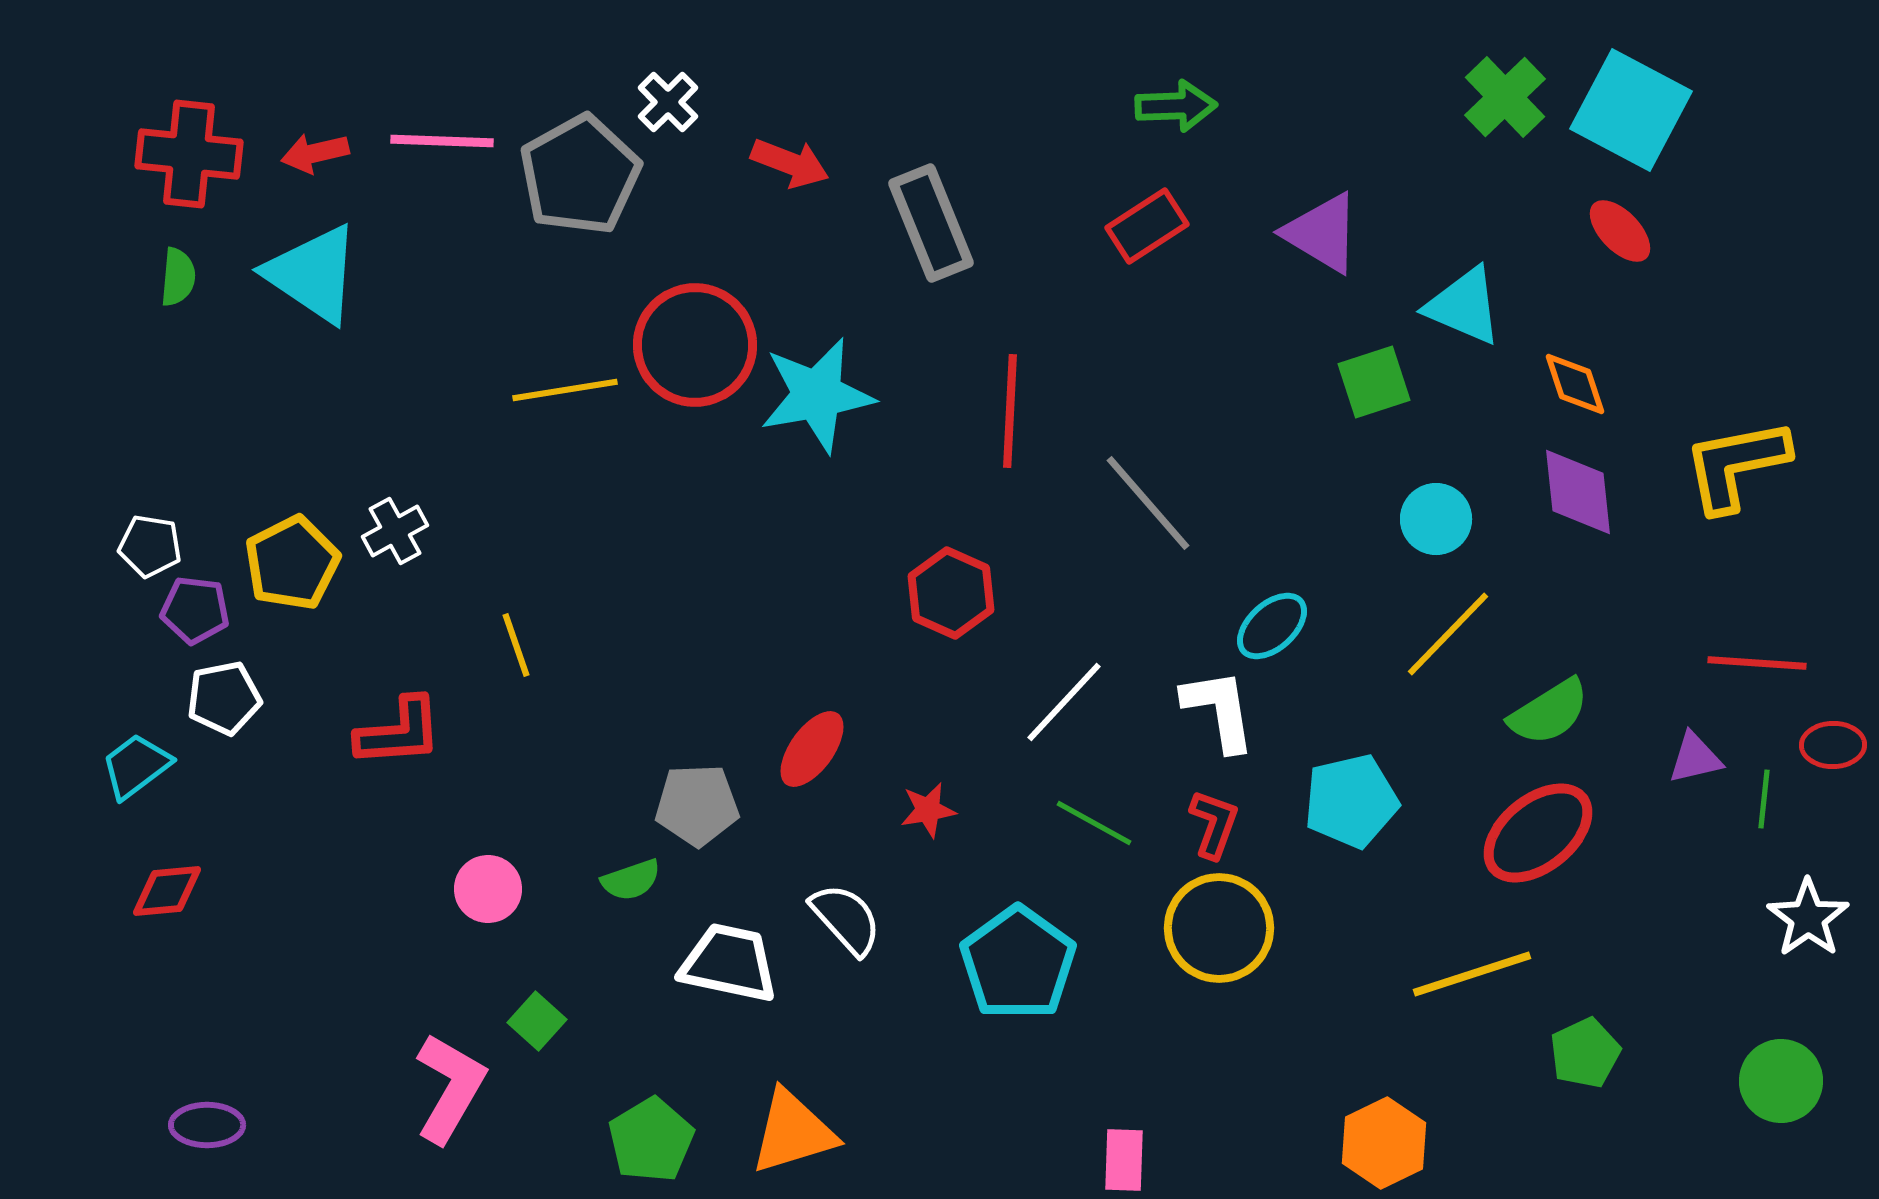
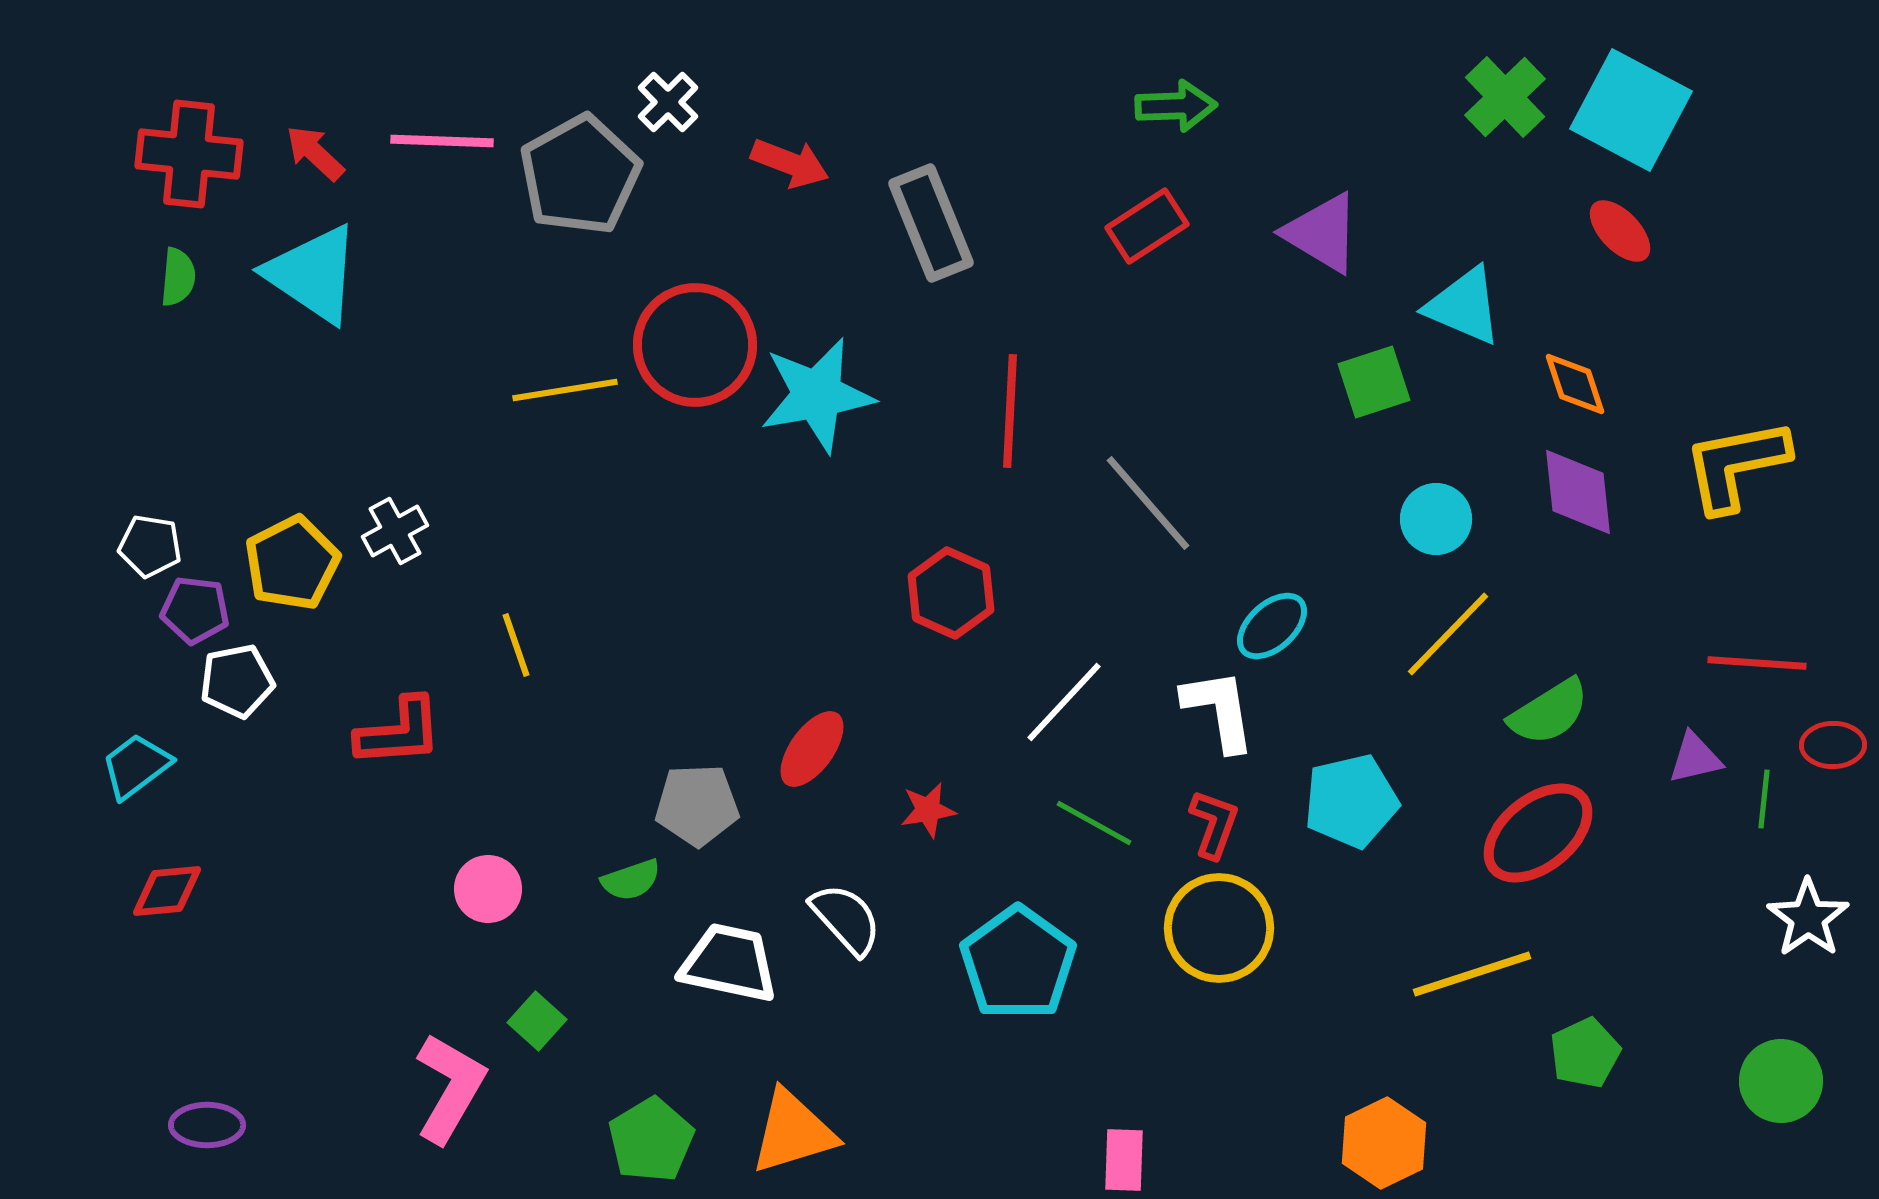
red arrow at (315, 153): rotated 56 degrees clockwise
white pentagon at (224, 698): moved 13 px right, 17 px up
